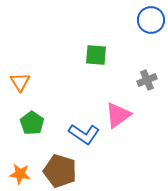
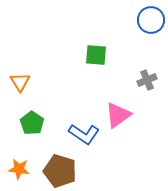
orange star: moved 1 px left, 5 px up
